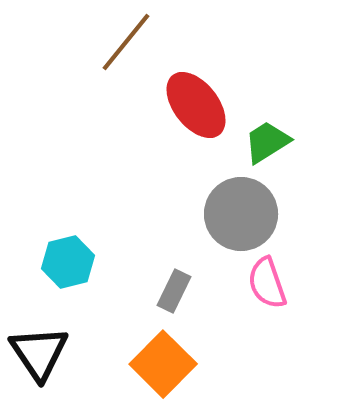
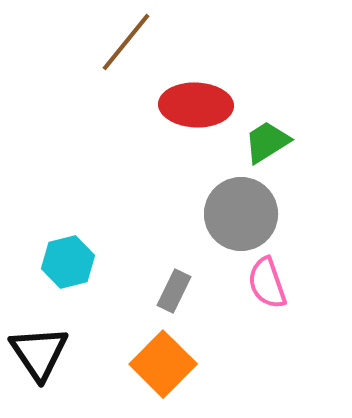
red ellipse: rotated 50 degrees counterclockwise
